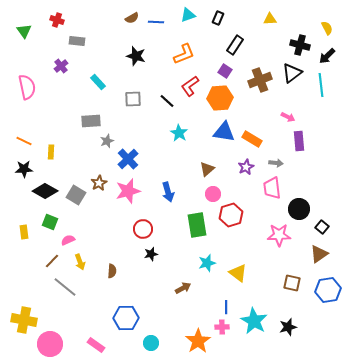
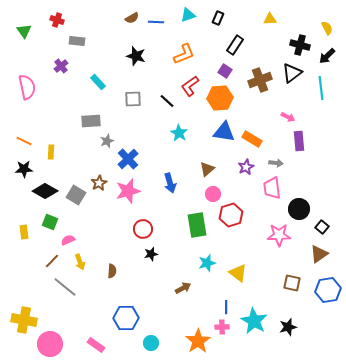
cyan line at (321, 85): moved 3 px down
blue arrow at (168, 192): moved 2 px right, 9 px up
